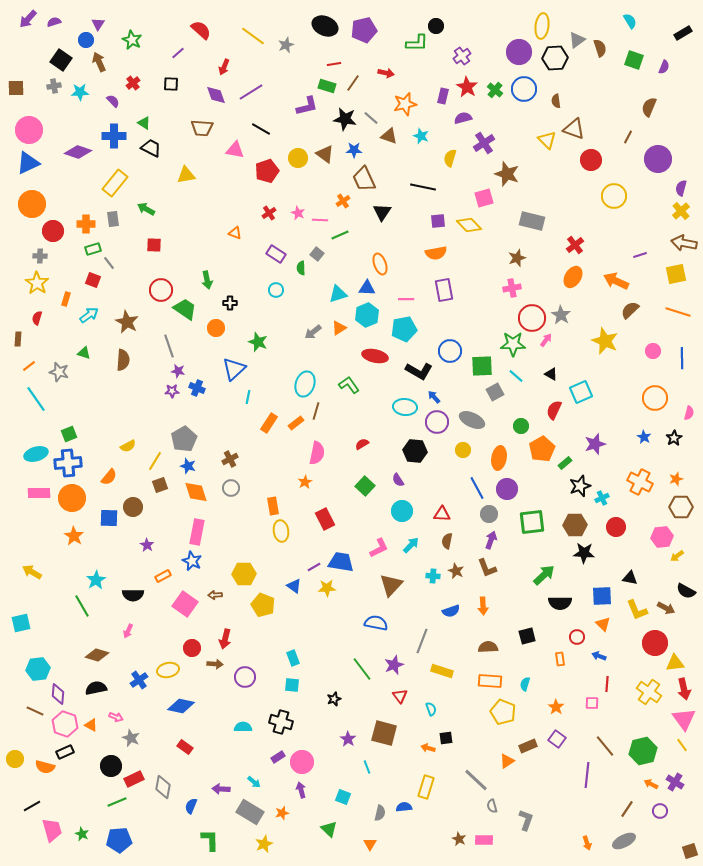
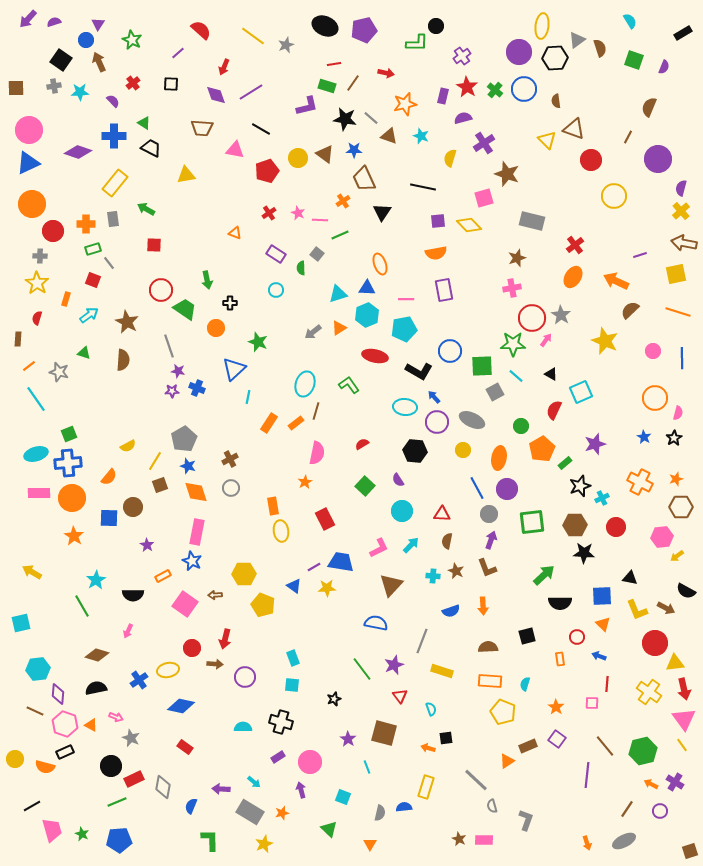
pink semicircle at (689, 413): moved 11 px left
pink circle at (302, 762): moved 8 px right
